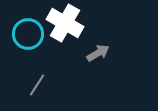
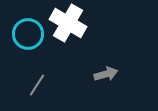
white cross: moved 3 px right
gray arrow: moved 8 px right, 21 px down; rotated 15 degrees clockwise
